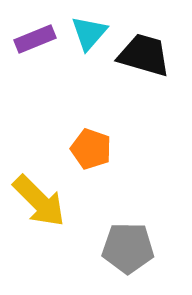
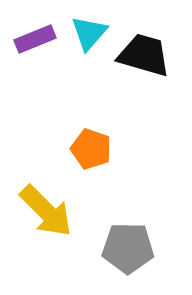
yellow arrow: moved 7 px right, 10 px down
